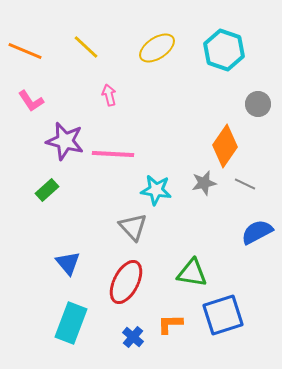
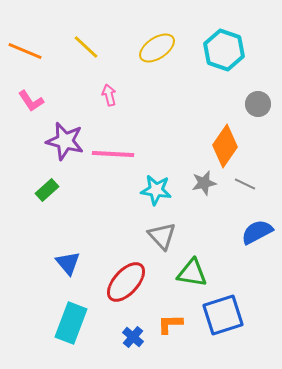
gray triangle: moved 29 px right, 9 px down
red ellipse: rotated 15 degrees clockwise
